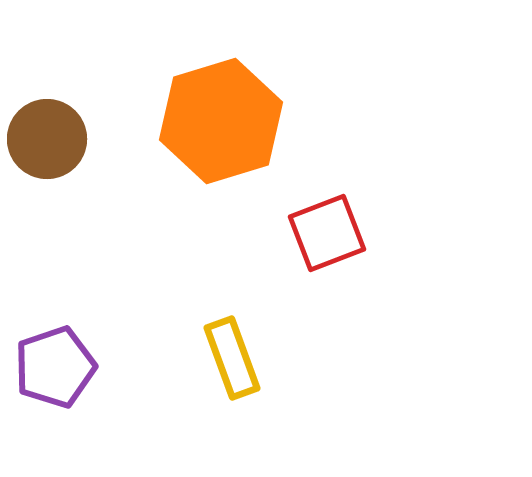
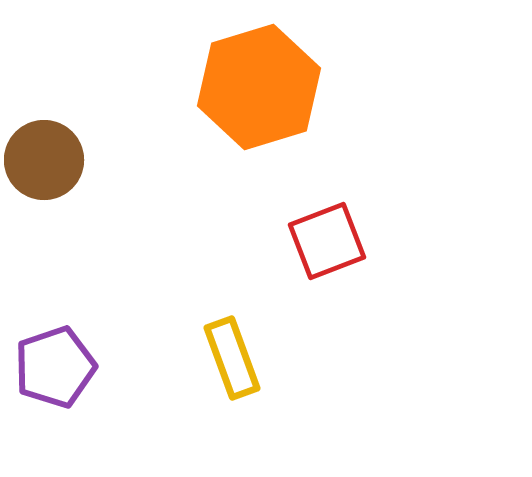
orange hexagon: moved 38 px right, 34 px up
brown circle: moved 3 px left, 21 px down
red square: moved 8 px down
